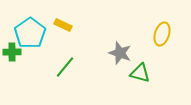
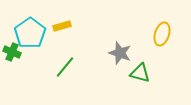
yellow rectangle: moved 1 px left, 1 px down; rotated 42 degrees counterclockwise
green cross: rotated 24 degrees clockwise
